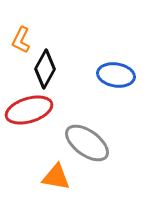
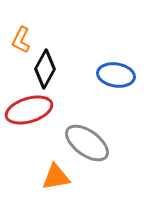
orange triangle: rotated 20 degrees counterclockwise
